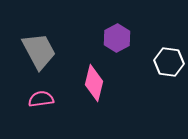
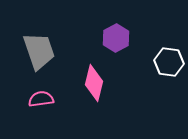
purple hexagon: moved 1 px left
gray trapezoid: rotated 9 degrees clockwise
